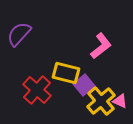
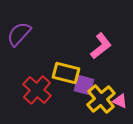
purple square: rotated 35 degrees counterclockwise
yellow cross: moved 2 px up
